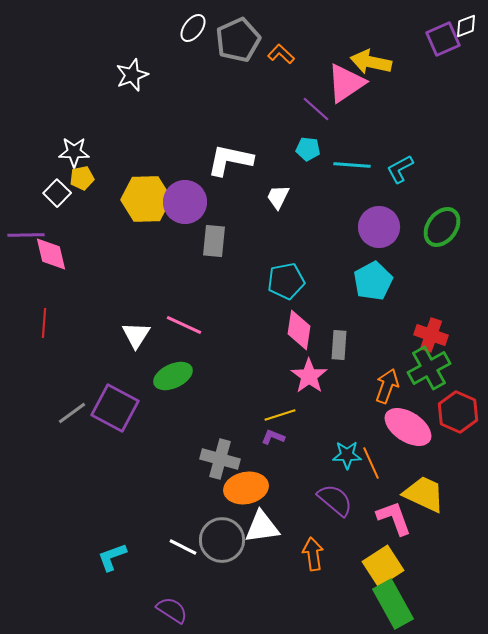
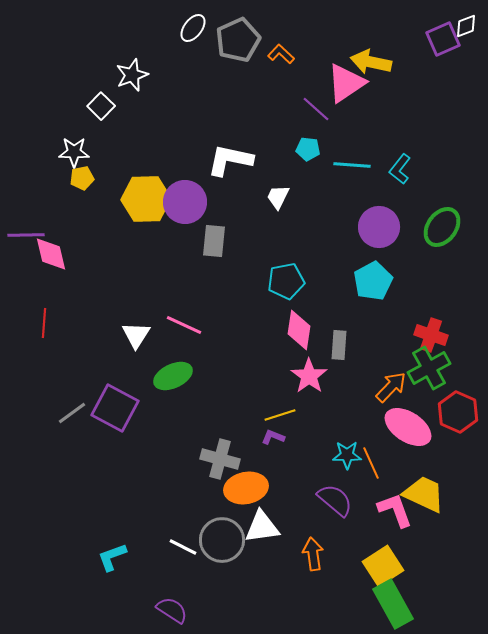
cyan L-shape at (400, 169): rotated 24 degrees counterclockwise
white square at (57, 193): moved 44 px right, 87 px up
orange arrow at (387, 386): moved 4 px right, 1 px down; rotated 24 degrees clockwise
pink L-shape at (394, 518): moved 1 px right, 8 px up
